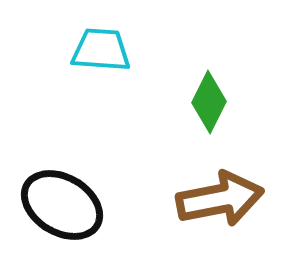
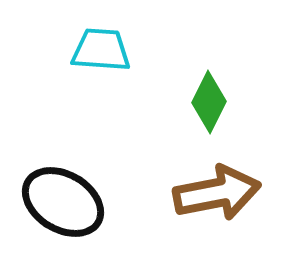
brown arrow: moved 3 px left, 6 px up
black ellipse: moved 1 px right, 3 px up
